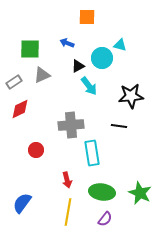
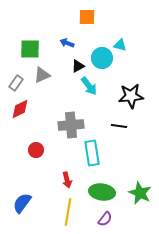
gray rectangle: moved 2 px right, 1 px down; rotated 21 degrees counterclockwise
